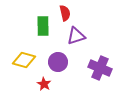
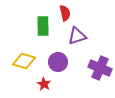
purple triangle: moved 1 px right
yellow diamond: moved 1 px down
